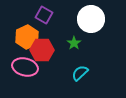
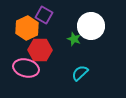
white circle: moved 7 px down
orange hexagon: moved 9 px up
green star: moved 4 px up; rotated 16 degrees counterclockwise
red hexagon: moved 2 px left
pink ellipse: moved 1 px right, 1 px down
